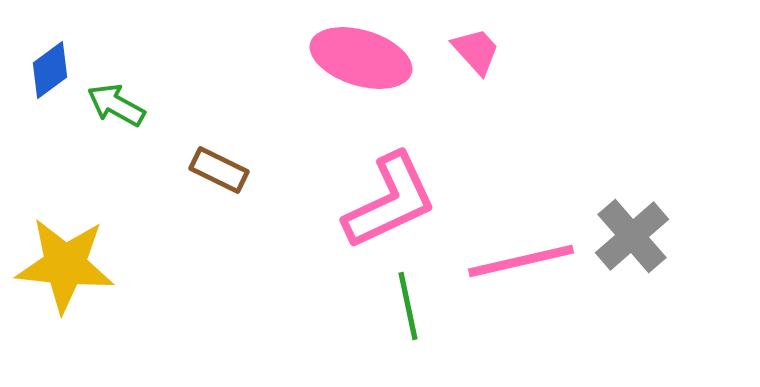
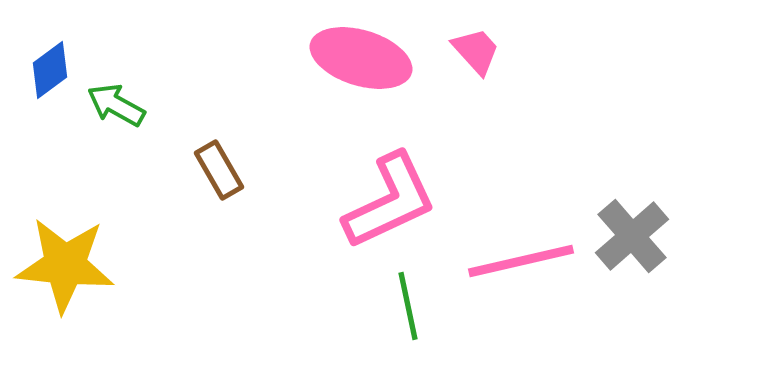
brown rectangle: rotated 34 degrees clockwise
